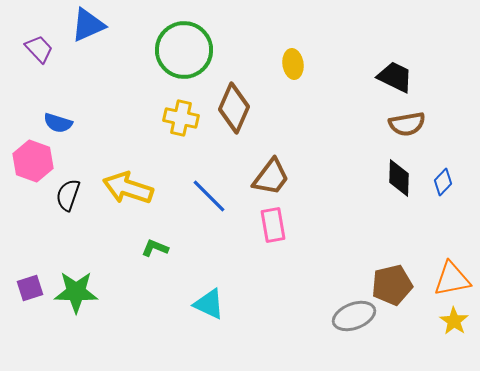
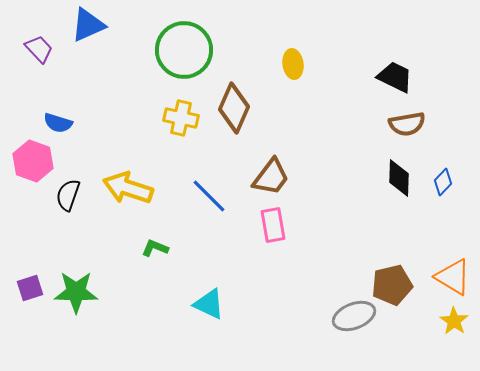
orange triangle: moved 1 px right, 2 px up; rotated 42 degrees clockwise
